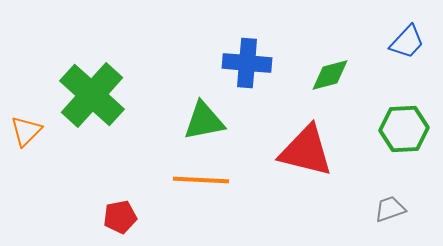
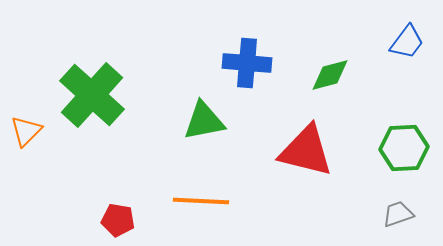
blue trapezoid: rotated 6 degrees counterclockwise
green hexagon: moved 19 px down
orange line: moved 21 px down
gray trapezoid: moved 8 px right, 5 px down
red pentagon: moved 2 px left, 3 px down; rotated 20 degrees clockwise
